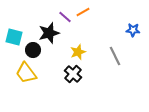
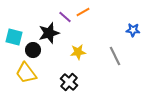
yellow star: rotated 14 degrees clockwise
black cross: moved 4 px left, 8 px down
